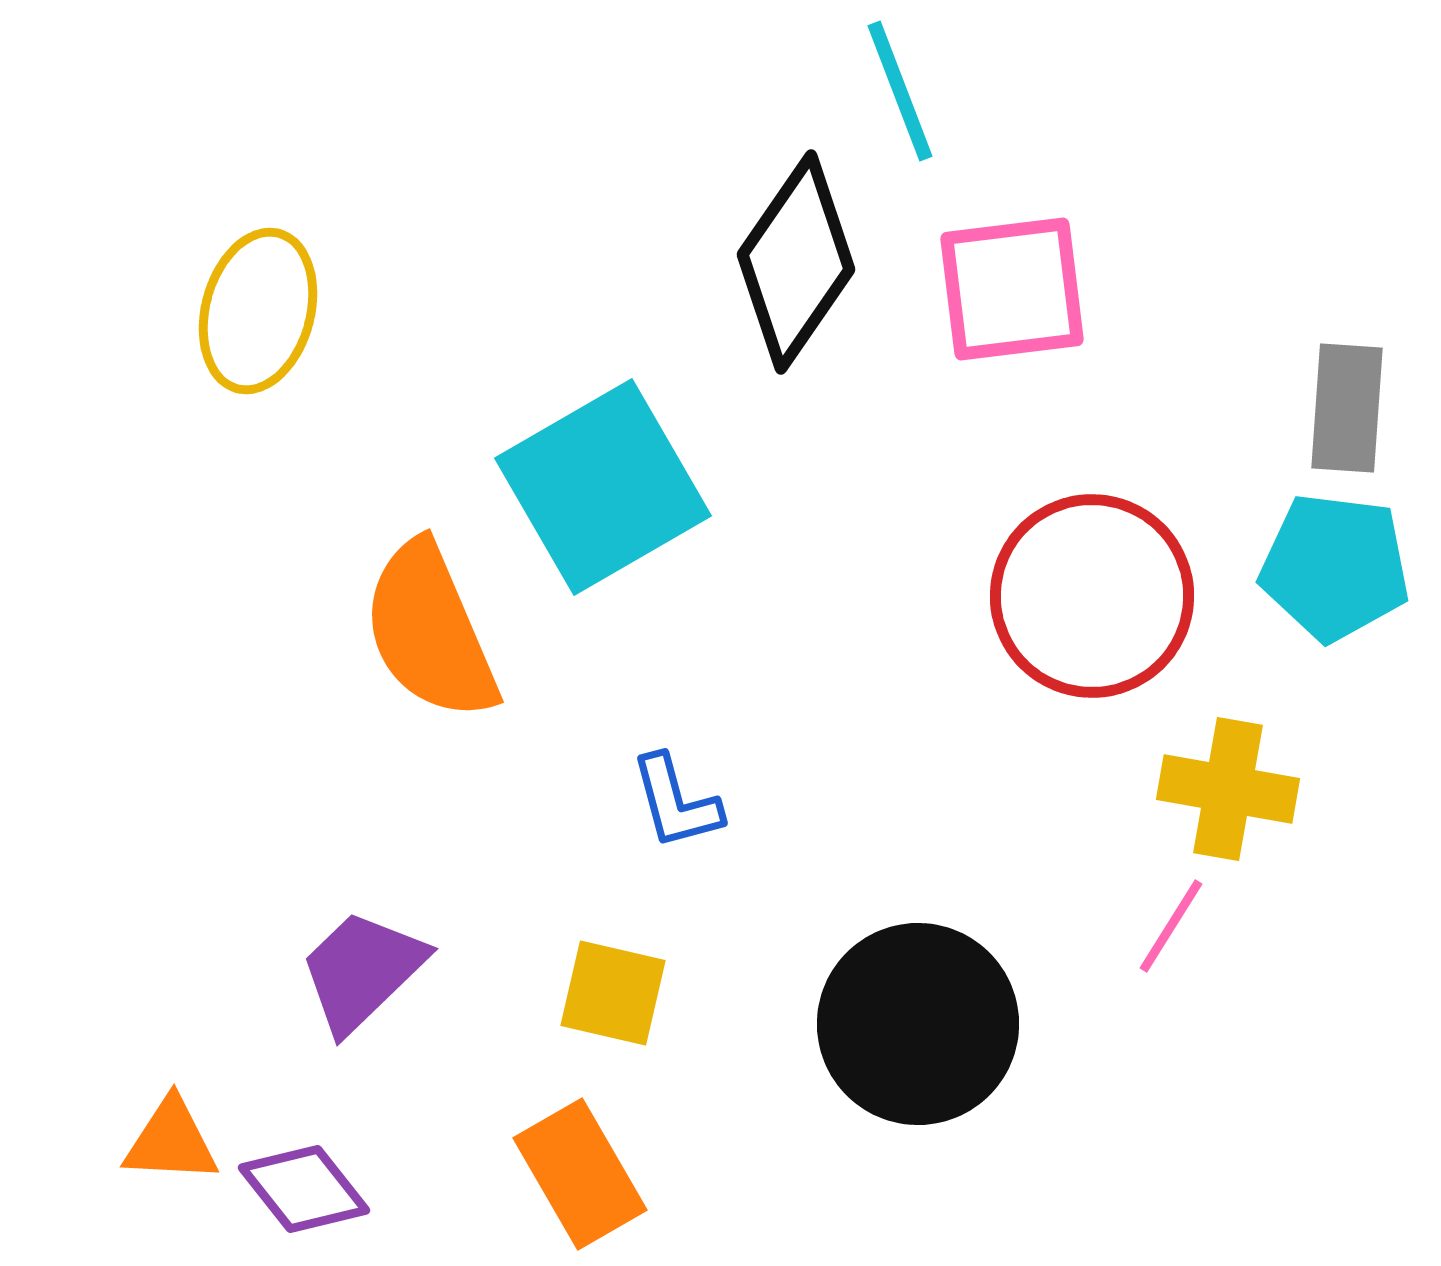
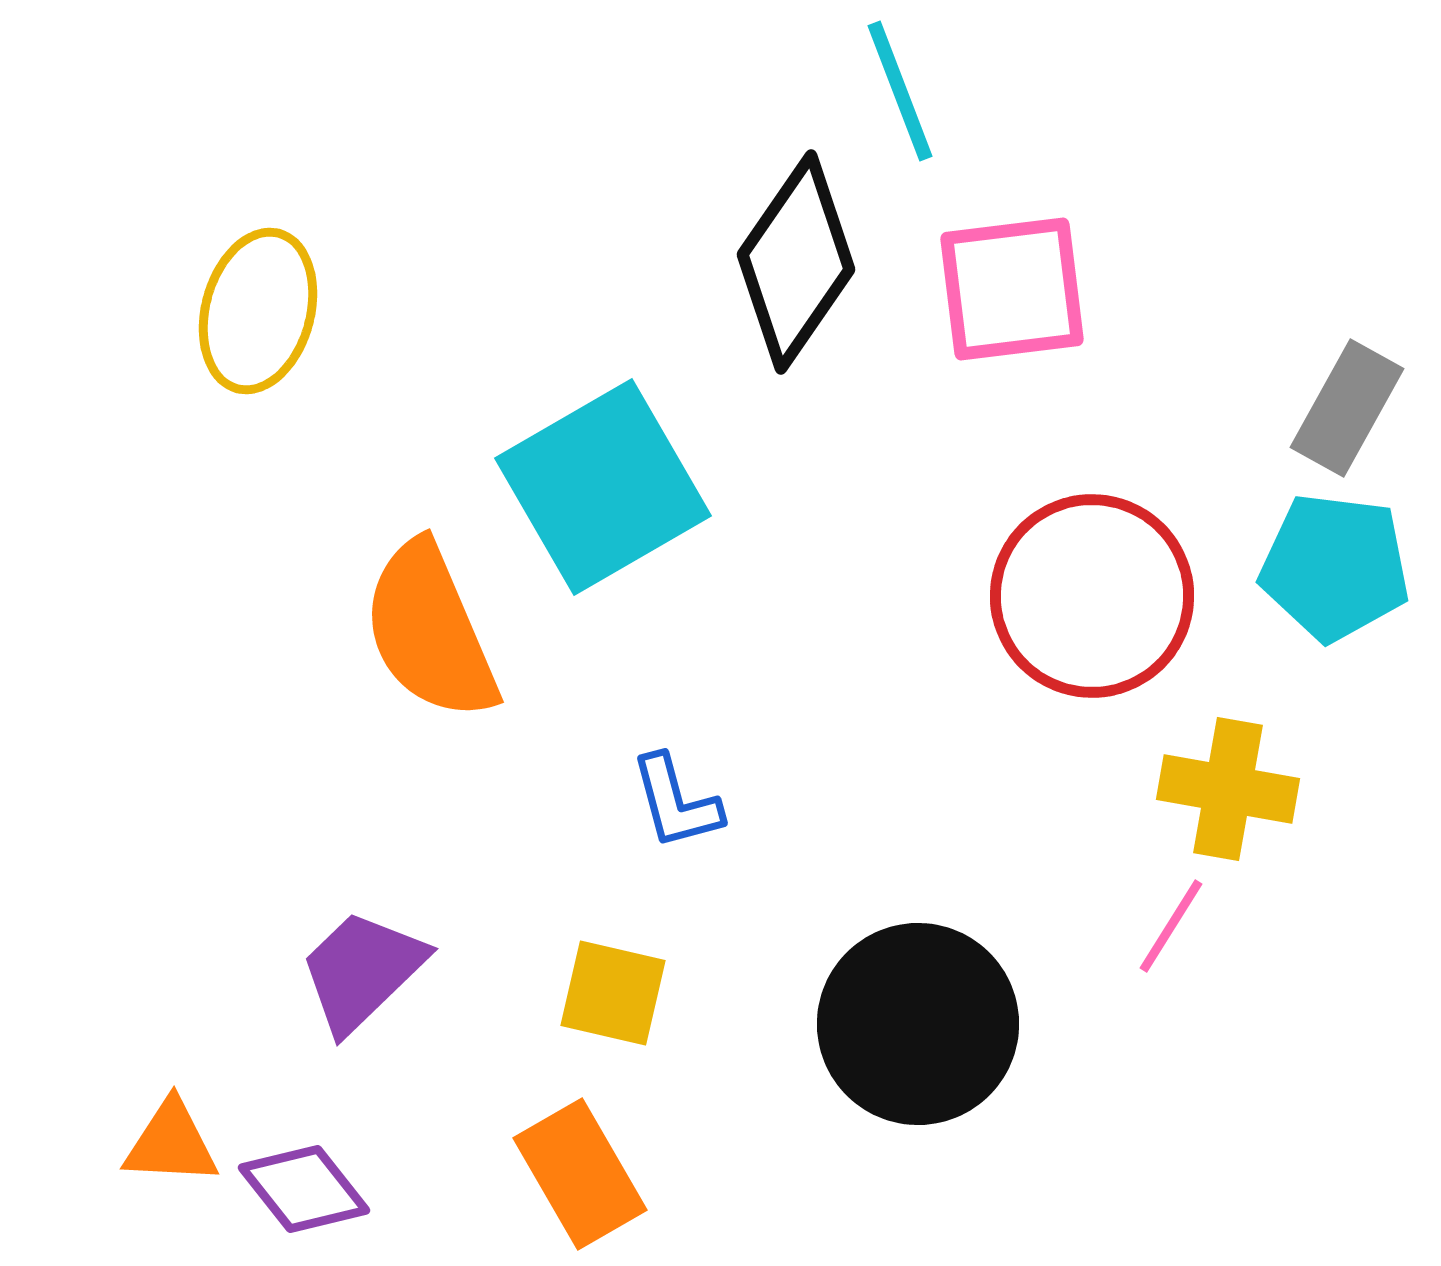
gray rectangle: rotated 25 degrees clockwise
orange triangle: moved 2 px down
